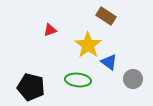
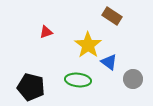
brown rectangle: moved 6 px right
red triangle: moved 4 px left, 2 px down
